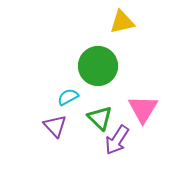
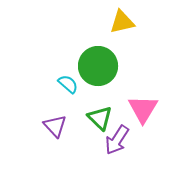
cyan semicircle: moved 13 px up; rotated 70 degrees clockwise
